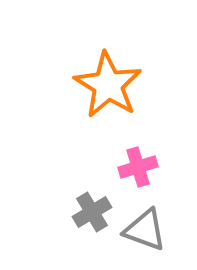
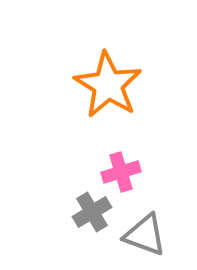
pink cross: moved 17 px left, 5 px down
gray triangle: moved 5 px down
